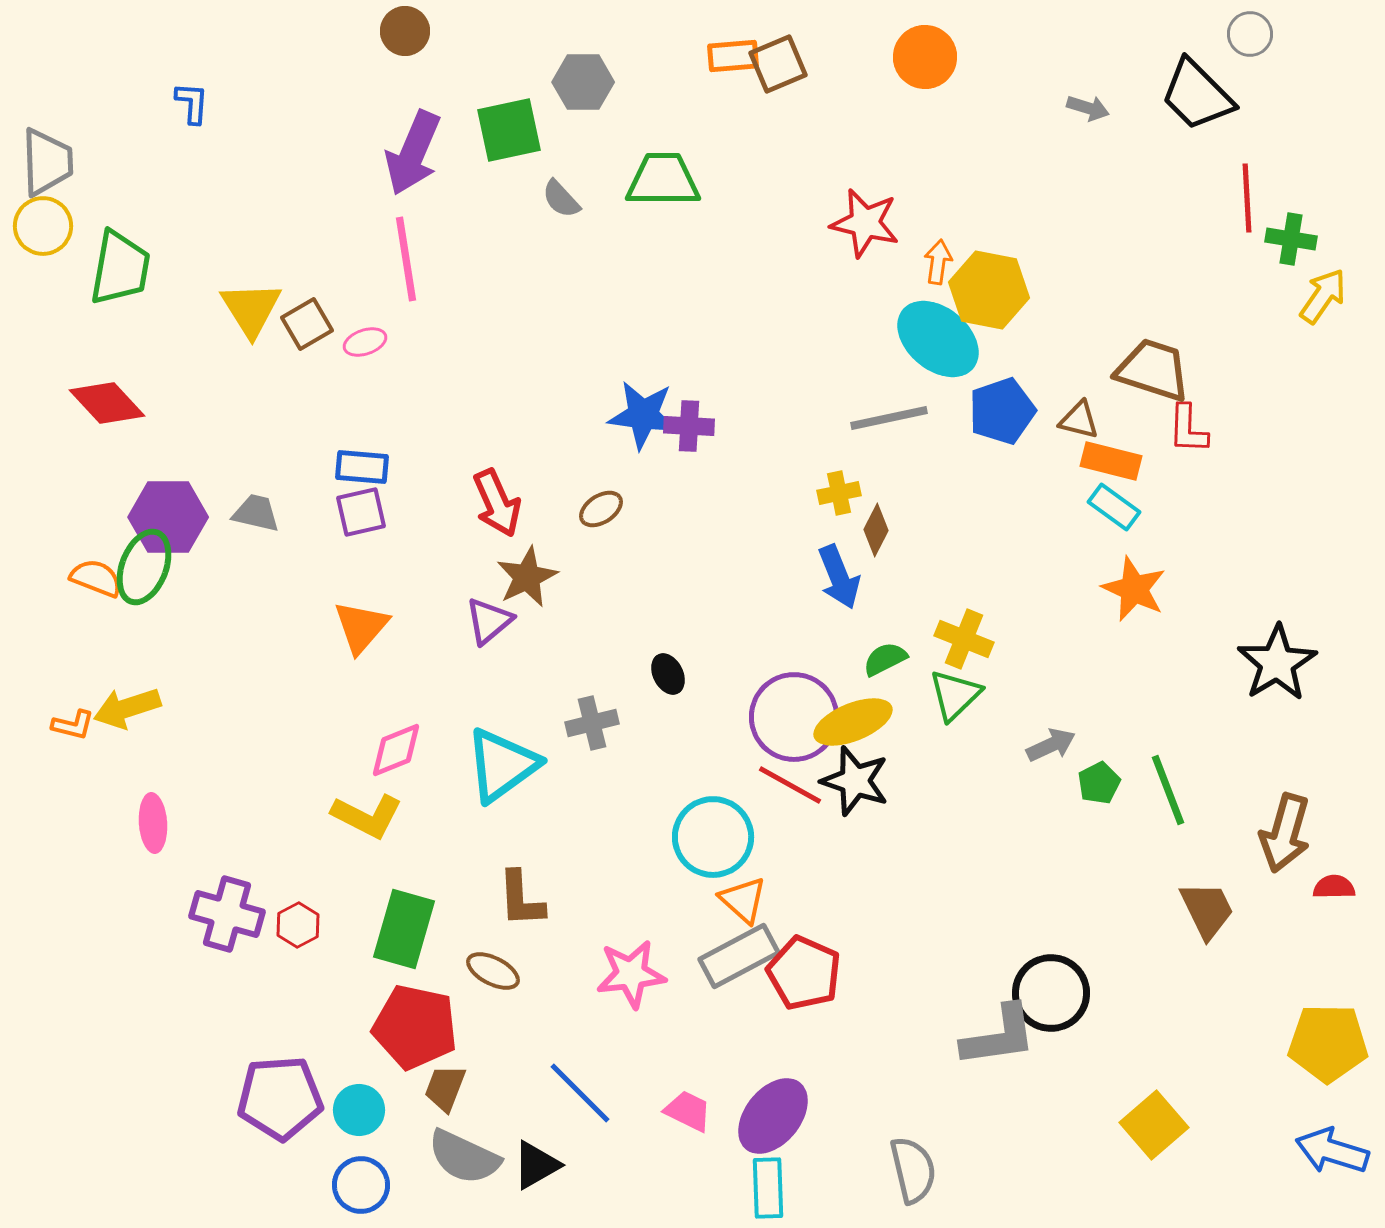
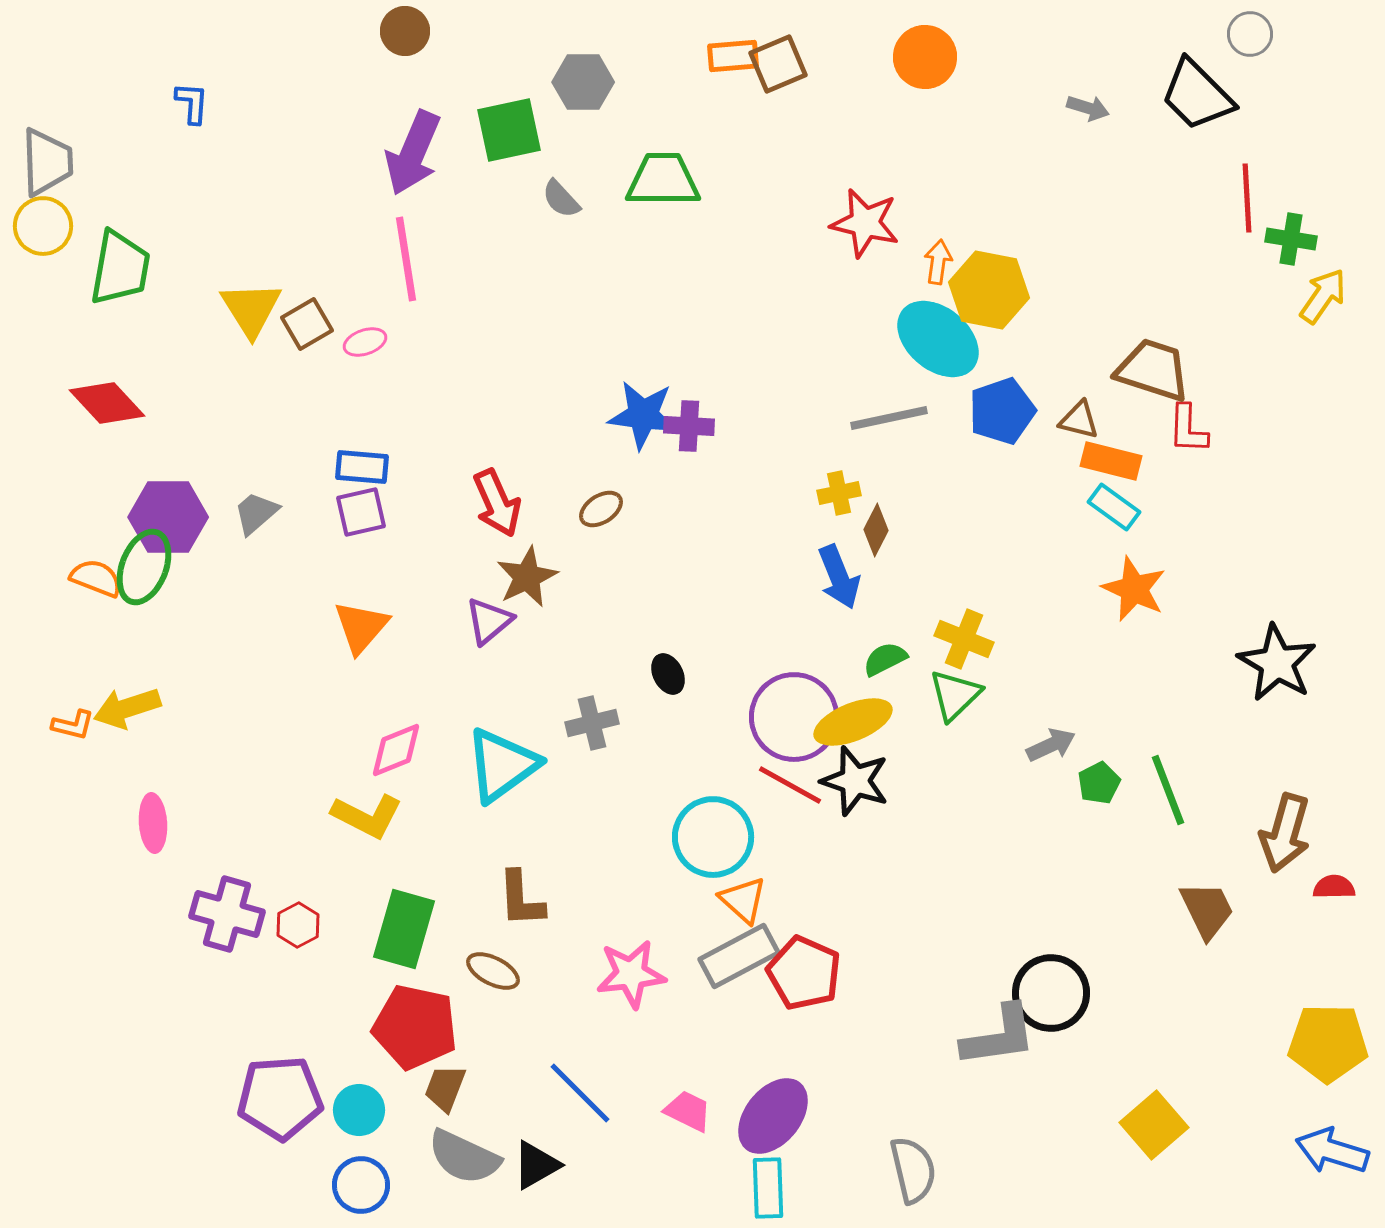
gray trapezoid at (256, 513): rotated 54 degrees counterclockwise
black star at (1277, 663): rotated 10 degrees counterclockwise
